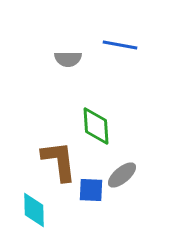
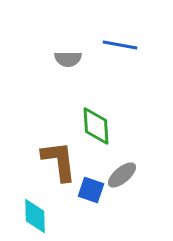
blue square: rotated 16 degrees clockwise
cyan diamond: moved 1 px right, 6 px down
